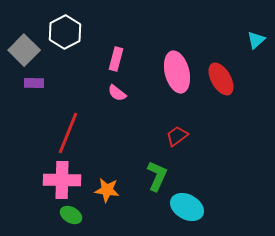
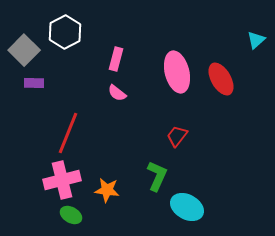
red trapezoid: rotated 15 degrees counterclockwise
pink cross: rotated 15 degrees counterclockwise
